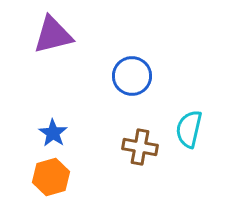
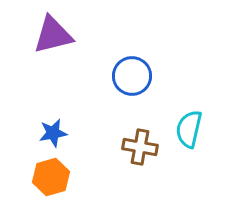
blue star: rotated 28 degrees clockwise
